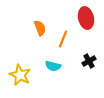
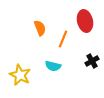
red ellipse: moved 1 px left, 3 px down
black cross: moved 3 px right
